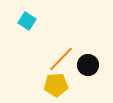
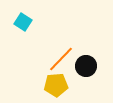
cyan square: moved 4 px left, 1 px down
black circle: moved 2 px left, 1 px down
